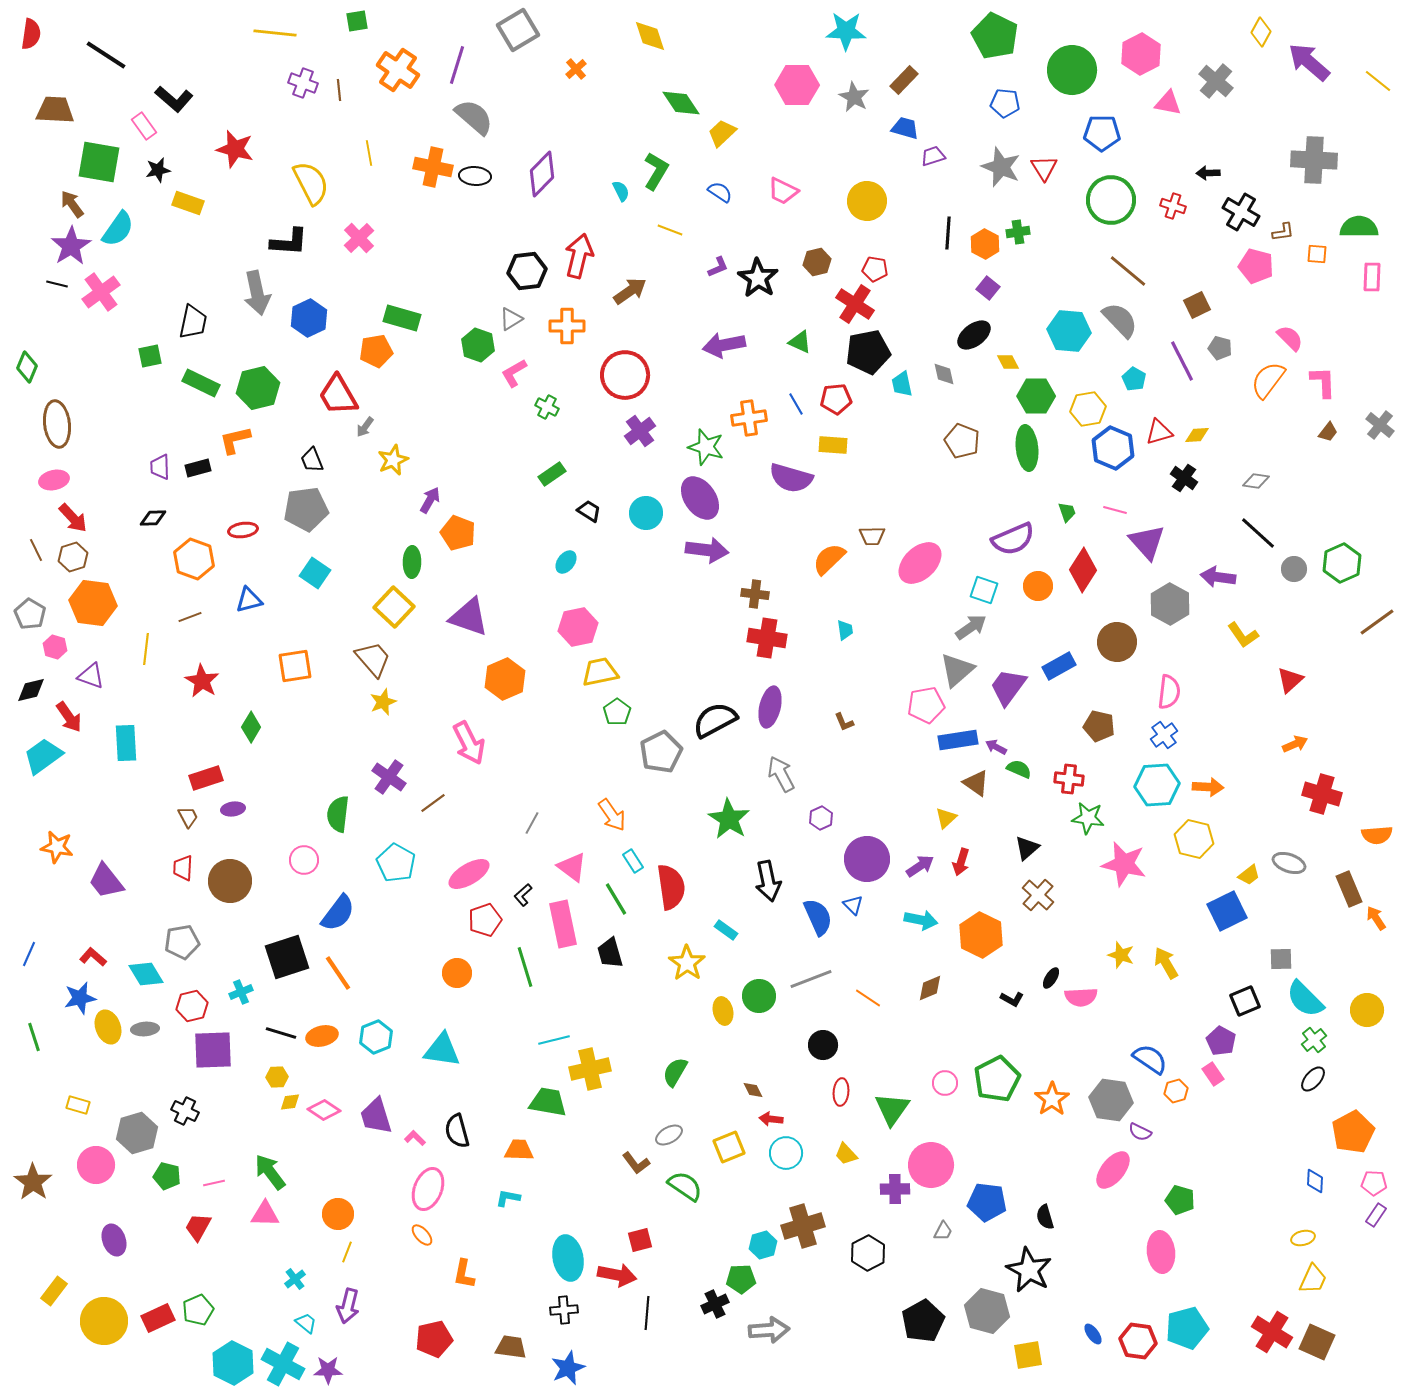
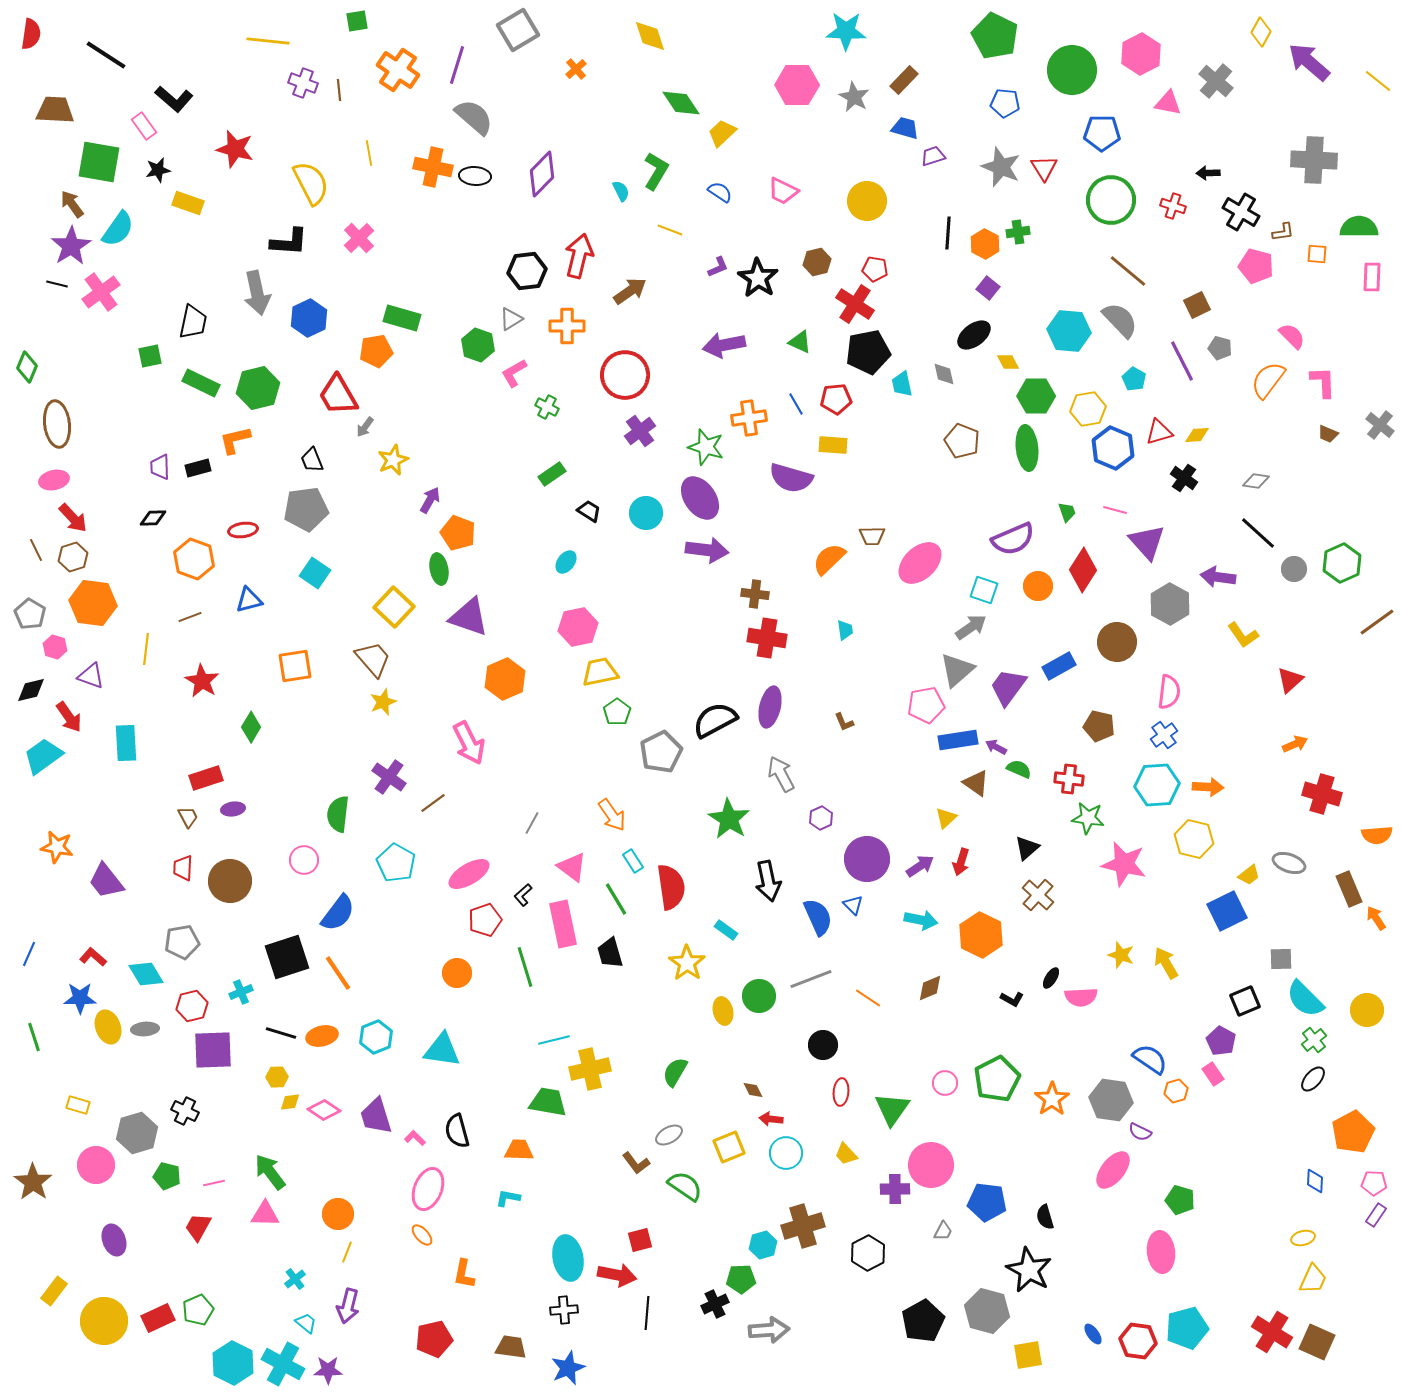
yellow line at (275, 33): moved 7 px left, 8 px down
pink semicircle at (1290, 338): moved 2 px right, 2 px up
brown trapezoid at (1328, 432): moved 2 px down; rotated 75 degrees clockwise
green ellipse at (412, 562): moved 27 px right, 7 px down; rotated 12 degrees counterclockwise
blue star at (80, 998): rotated 12 degrees clockwise
